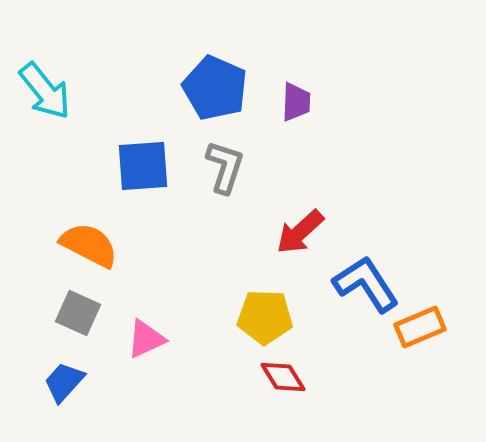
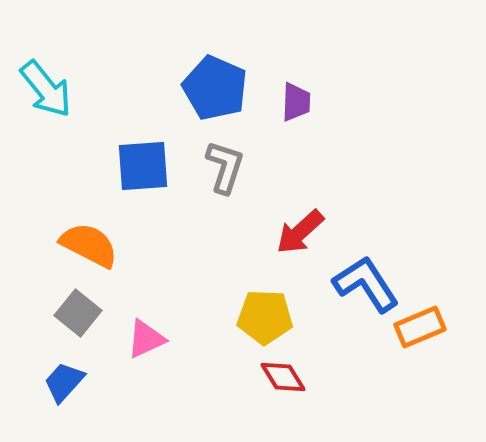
cyan arrow: moved 1 px right, 2 px up
gray square: rotated 15 degrees clockwise
